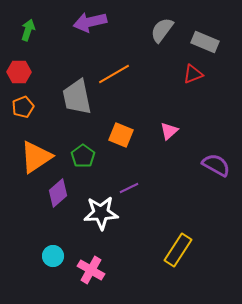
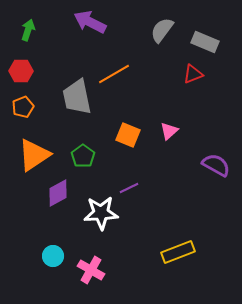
purple arrow: rotated 40 degrees clockwise
red hexagon: moved 2 px right, 1 px up
orange square: moved 7 px right
orange triangle: moved 2 px left, 2 px up
purple diamond: rotated 12 degrees clockwise
yellow rectangle: moved 2 px down; rotated 36 degrees clockwise
